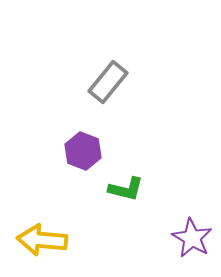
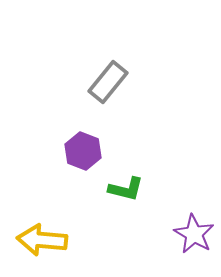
purple star: moved 2 px right, 4 px up
